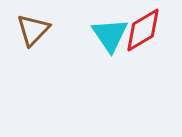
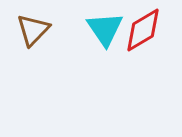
cyan triangle: moved 5 px left, 6 px up
